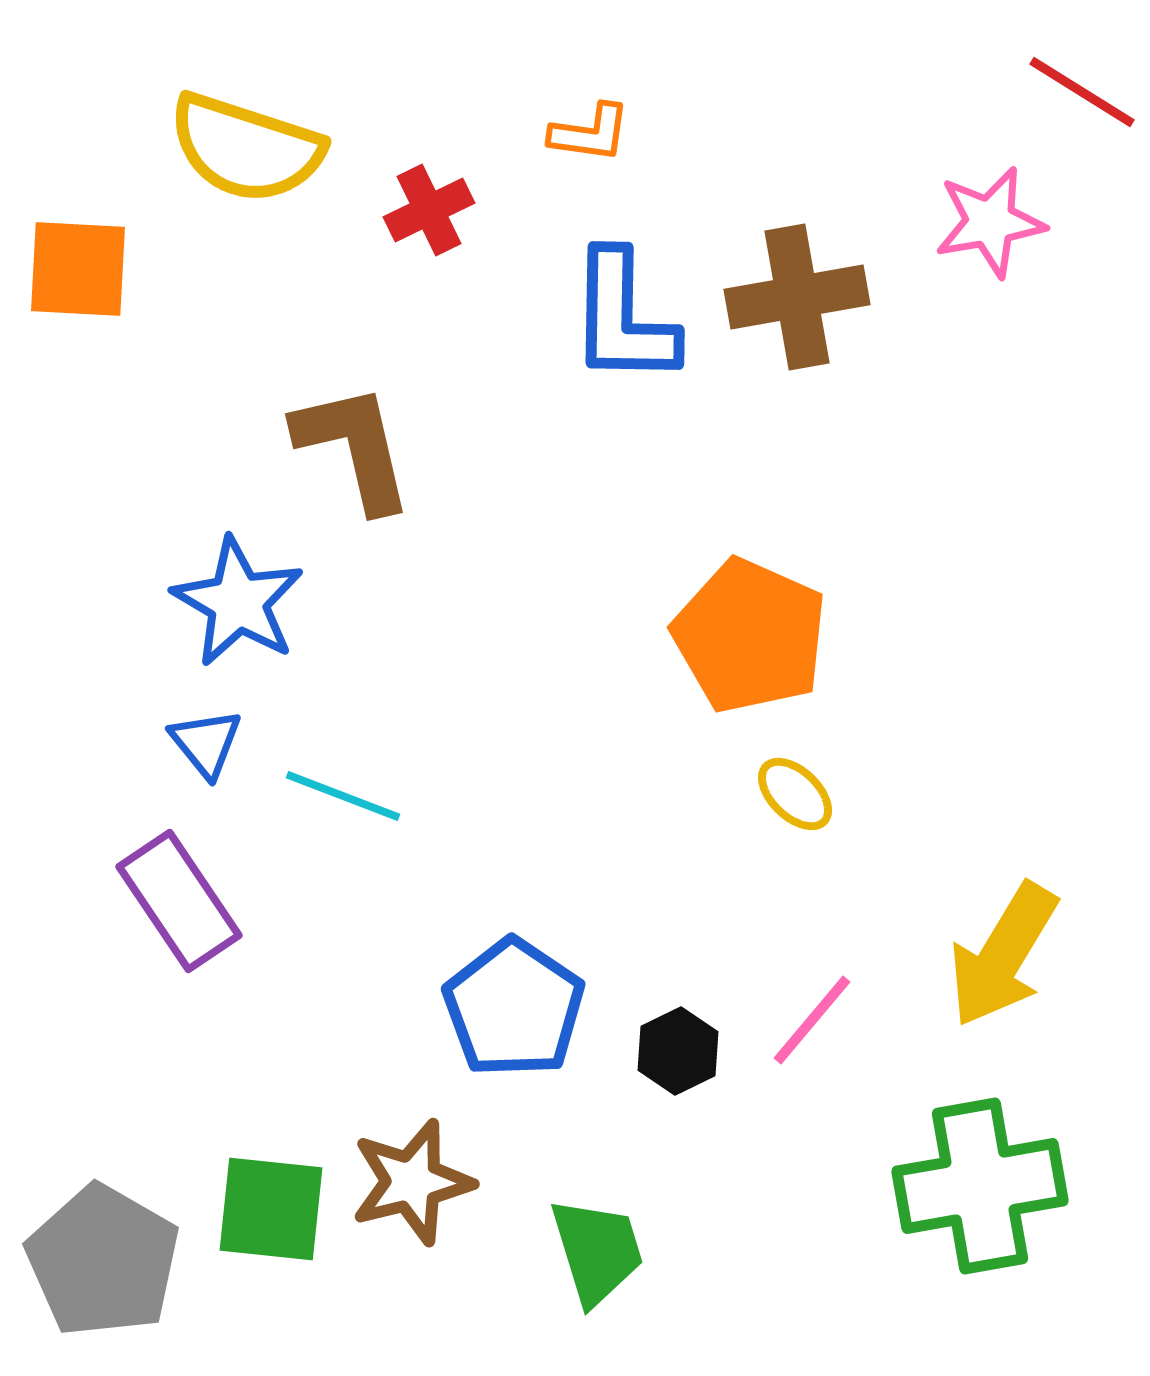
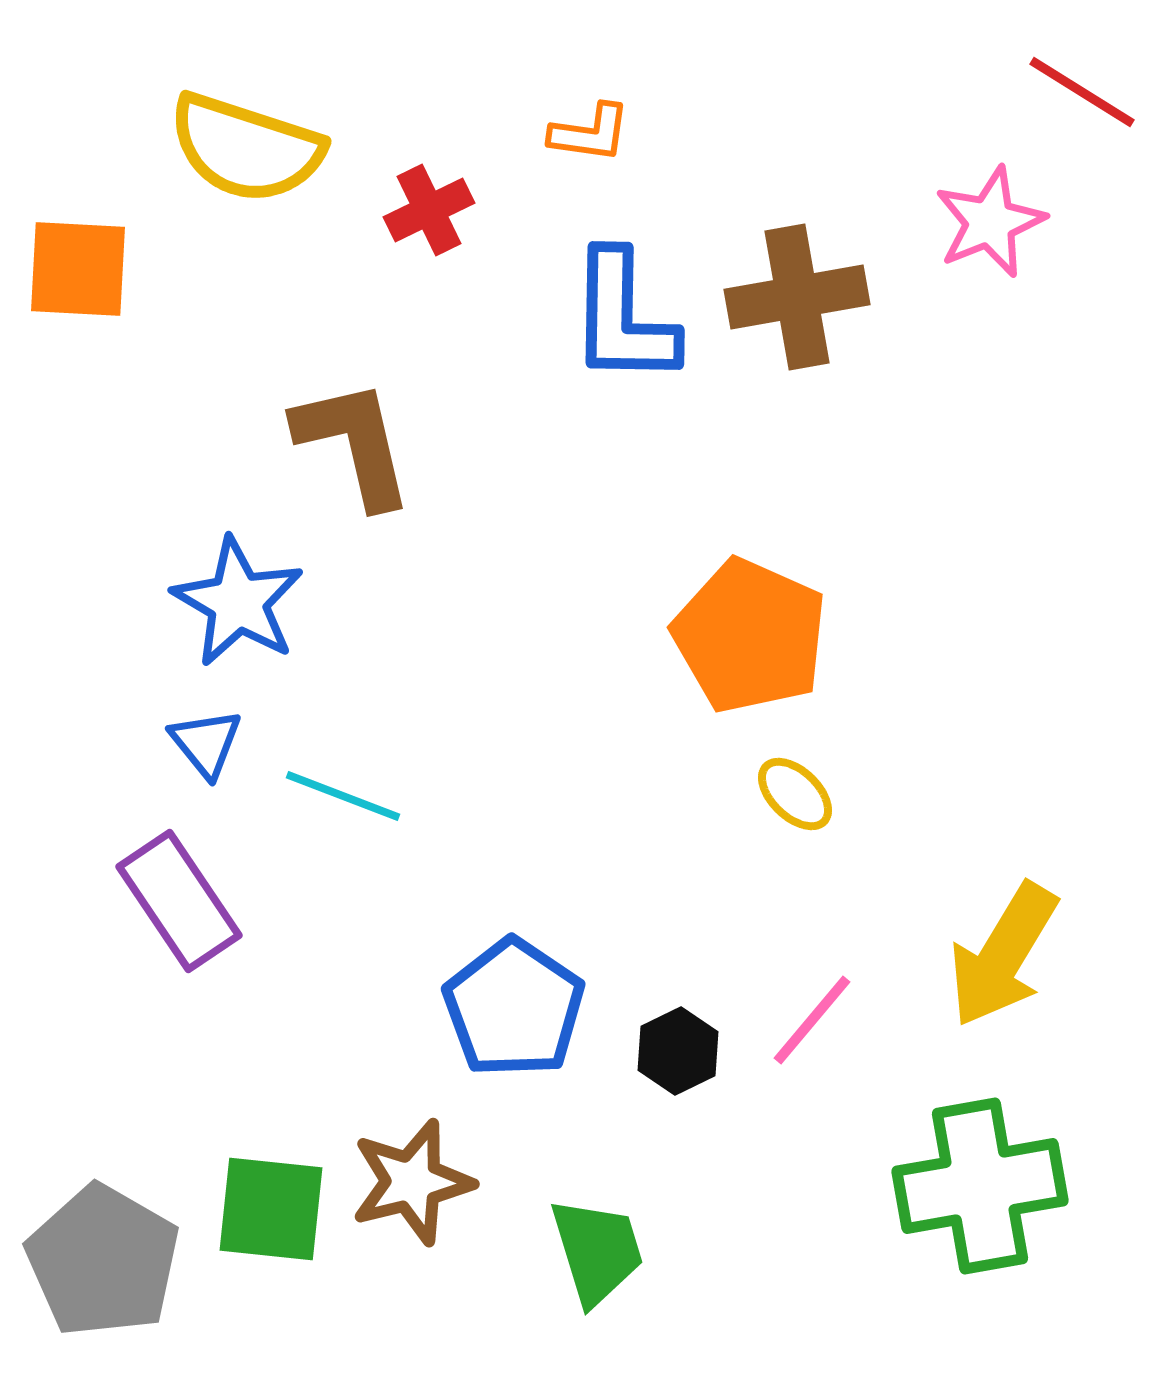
pink star: rotated 12 degrees counterclockwise
brown L-shape: moved 4 px up
